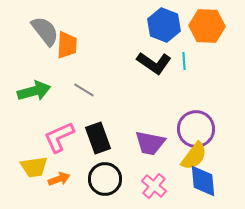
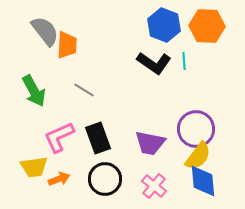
green arrow: rotated 76 degrees clockwise
yellow semicircle: moved 4 px right
